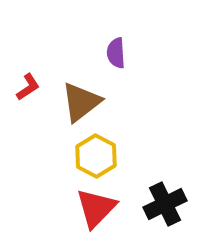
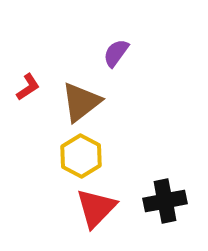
purple semicircle: rotated 40 degrees clockwise
yellow hexagon: moved 15 px left
black cross: moved 3 px up; rotated 15 degrees clockwise
